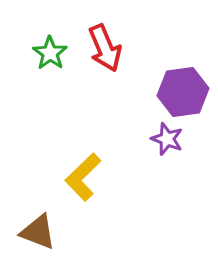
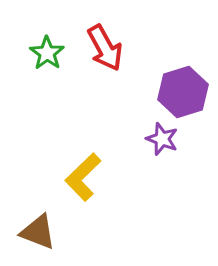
red arrow: rotated 6 degrees counterclockwise
green star: moved 3 px left
purple hexagon: rotated 9 degrees counterclockwise
purple star: moved 5 px left
